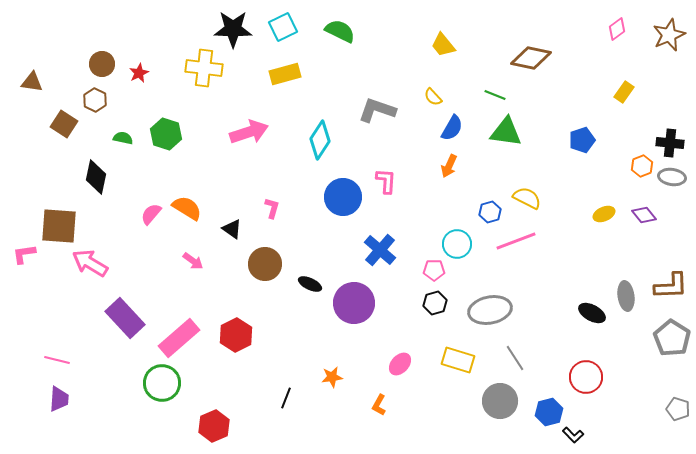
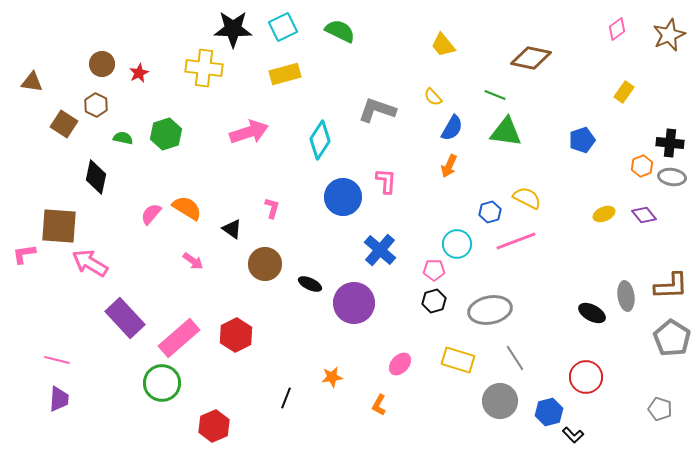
brown hexagon at (95, 100): moved 1 px right, 5 px down
green hexagon at (166, 134): rotated 24 degrees clockwise
black hexagon at (435, 303): moved 1 px left, 2 px up
gray pentagon at (678, 409): moved 18 px left
